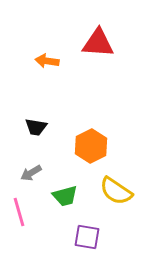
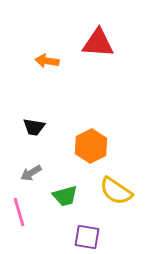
black trapezoid: moved 2 px left
